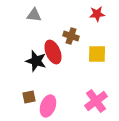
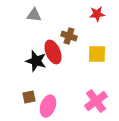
brown cross: moved 2 px left
